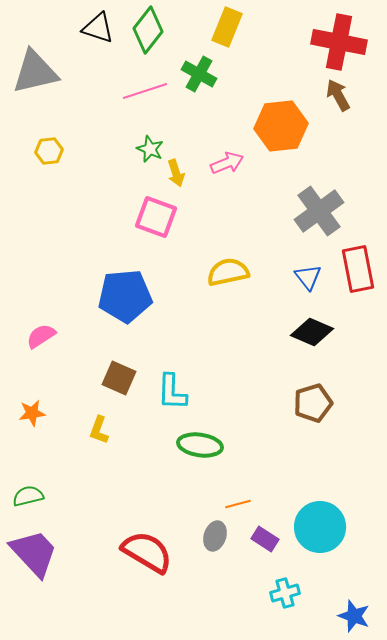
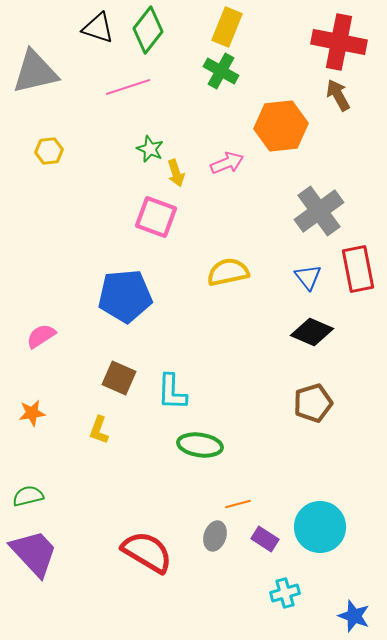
green cross: moved 22 px right, 3 px up
pink line: moved 17 px left, 4 px up
